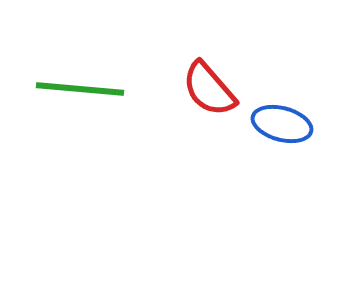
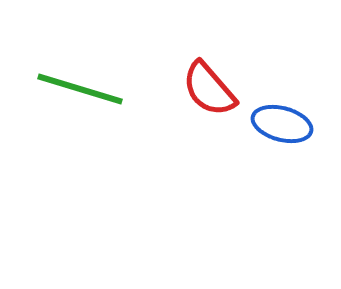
green line: rotated 12 degrees clockwise
